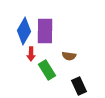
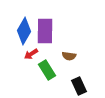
red arrow: rotated 56 degrees clockwise
